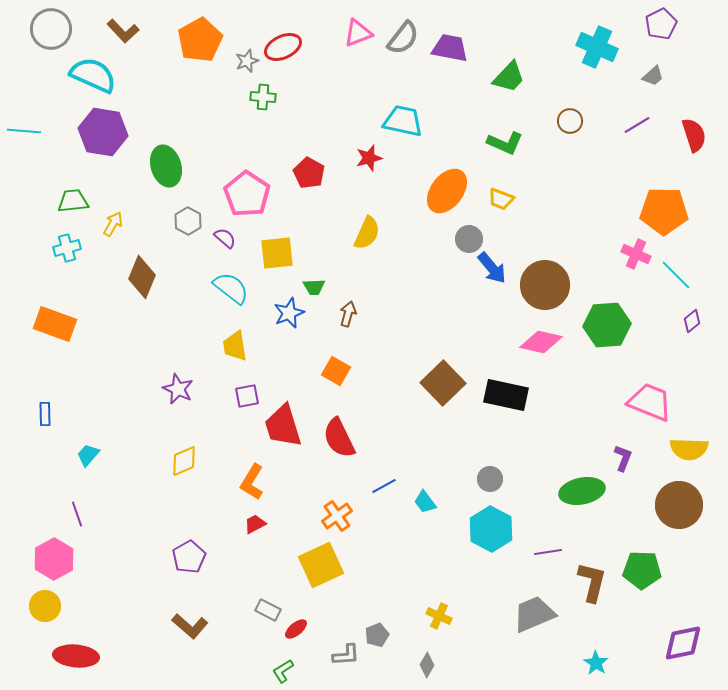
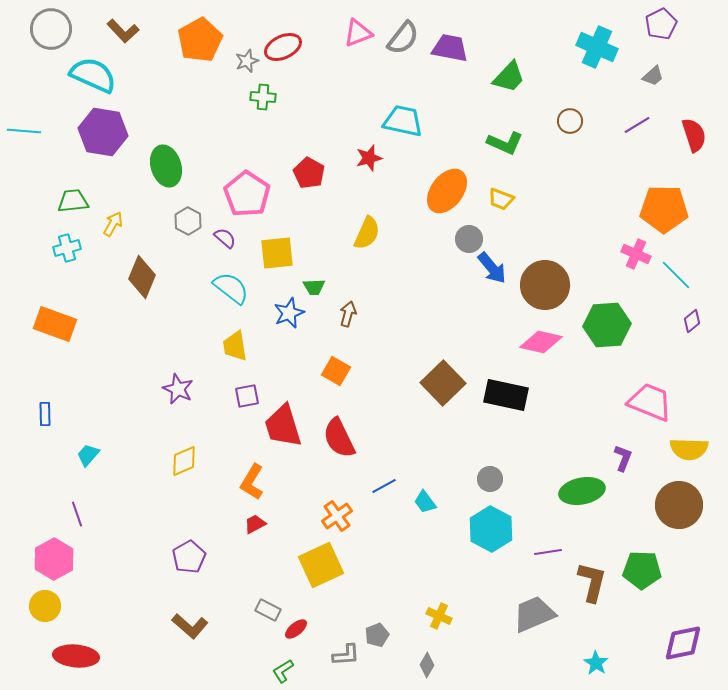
orange pentagon at (664, 211): moved 2 px up
